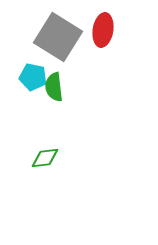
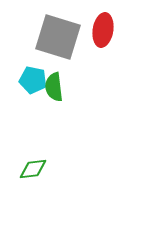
gray square: rotated 15 degrees counterclockwise
cyan pentagon: moved 3 px down
green diamond: moved 12 px left, 11 px down
